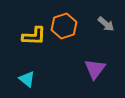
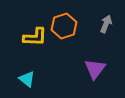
gray arrow: rotated 108 degrees counterclockwise
yellow L-shape: moved 1 px right, 1 px down
